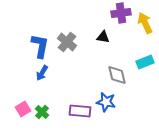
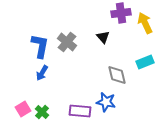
black triangle: rotated 40 degrees clockwise
